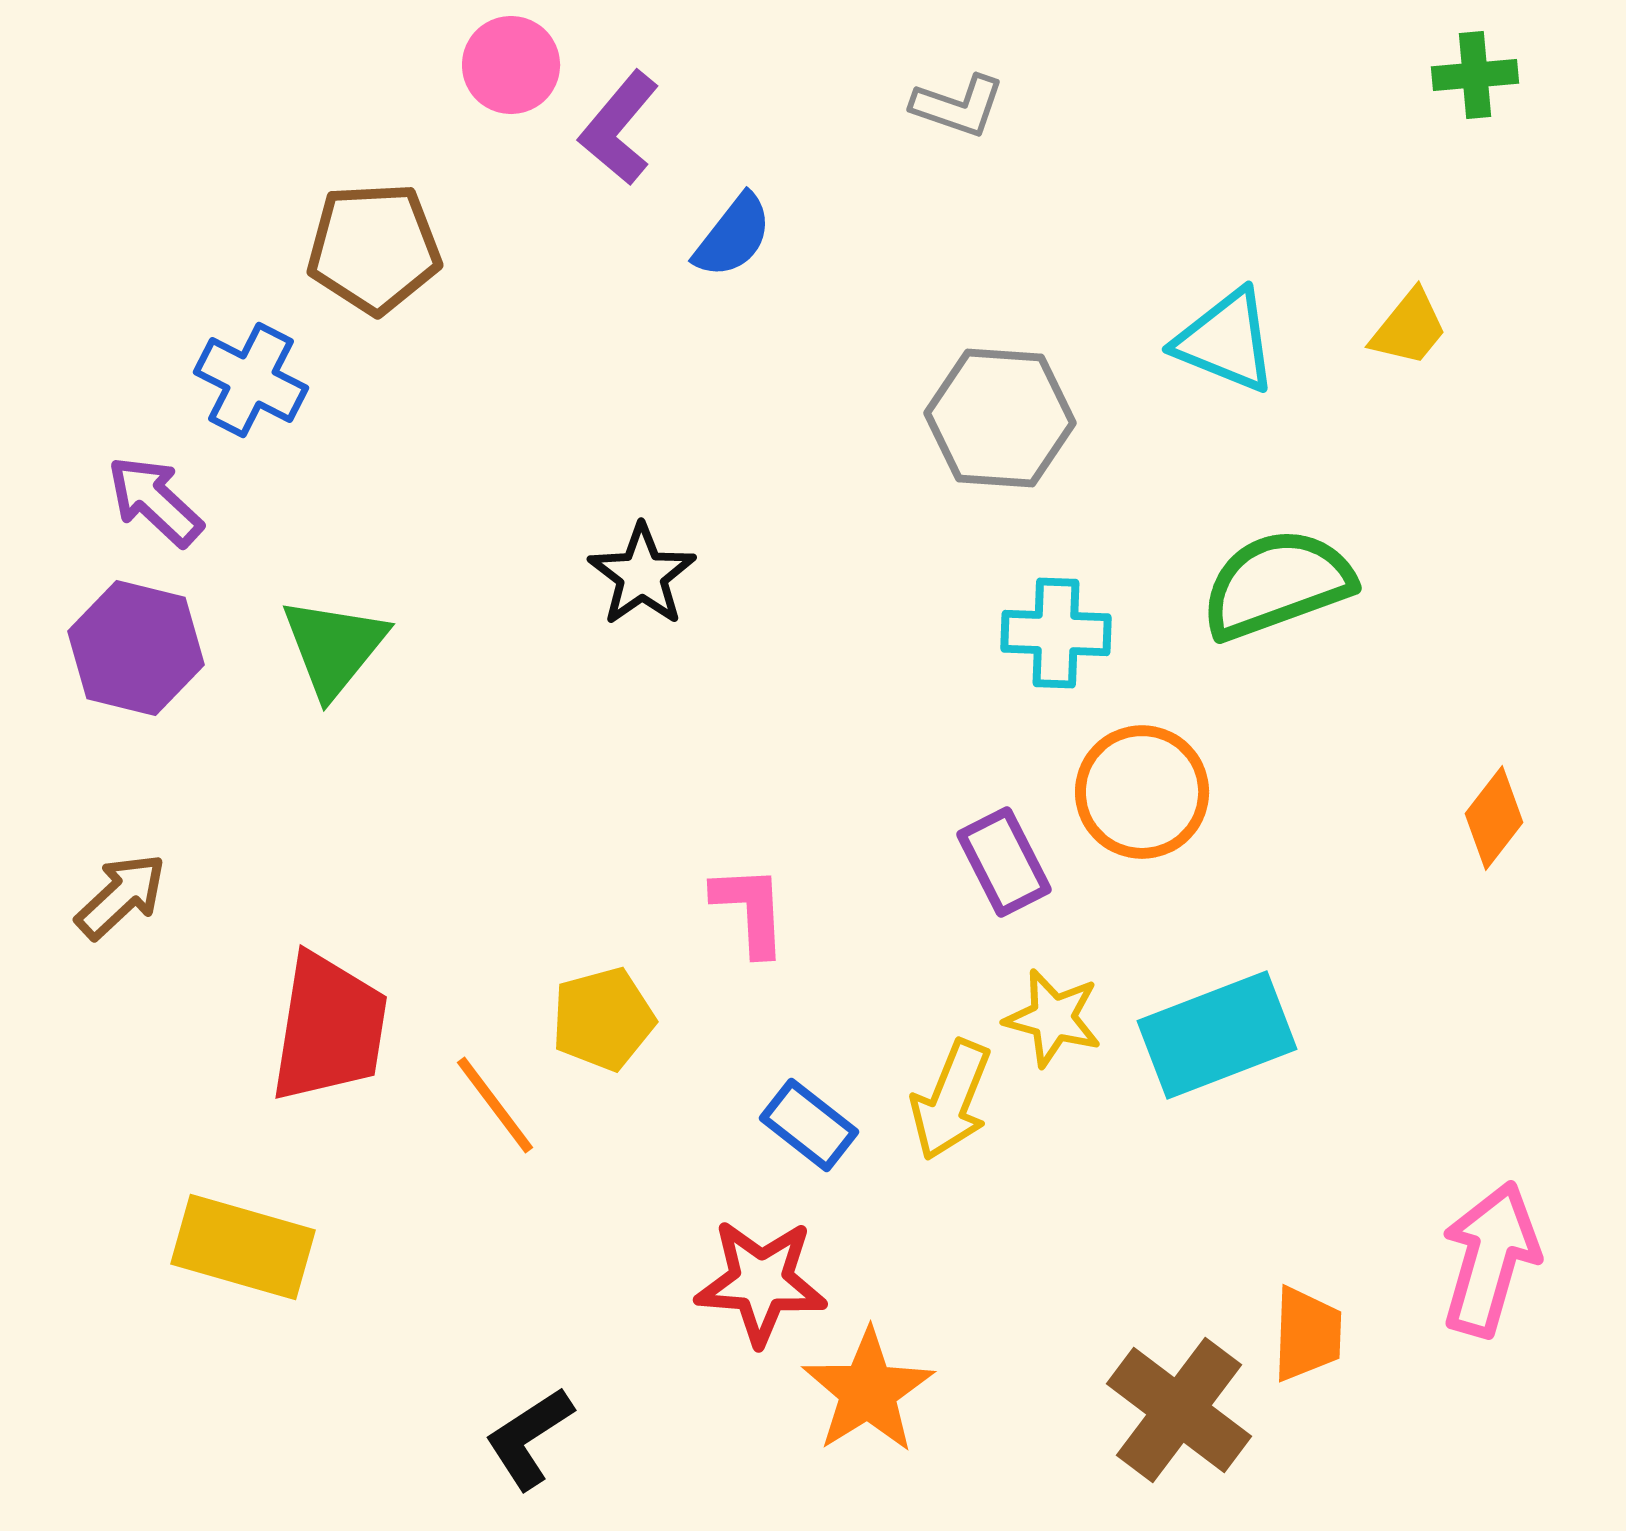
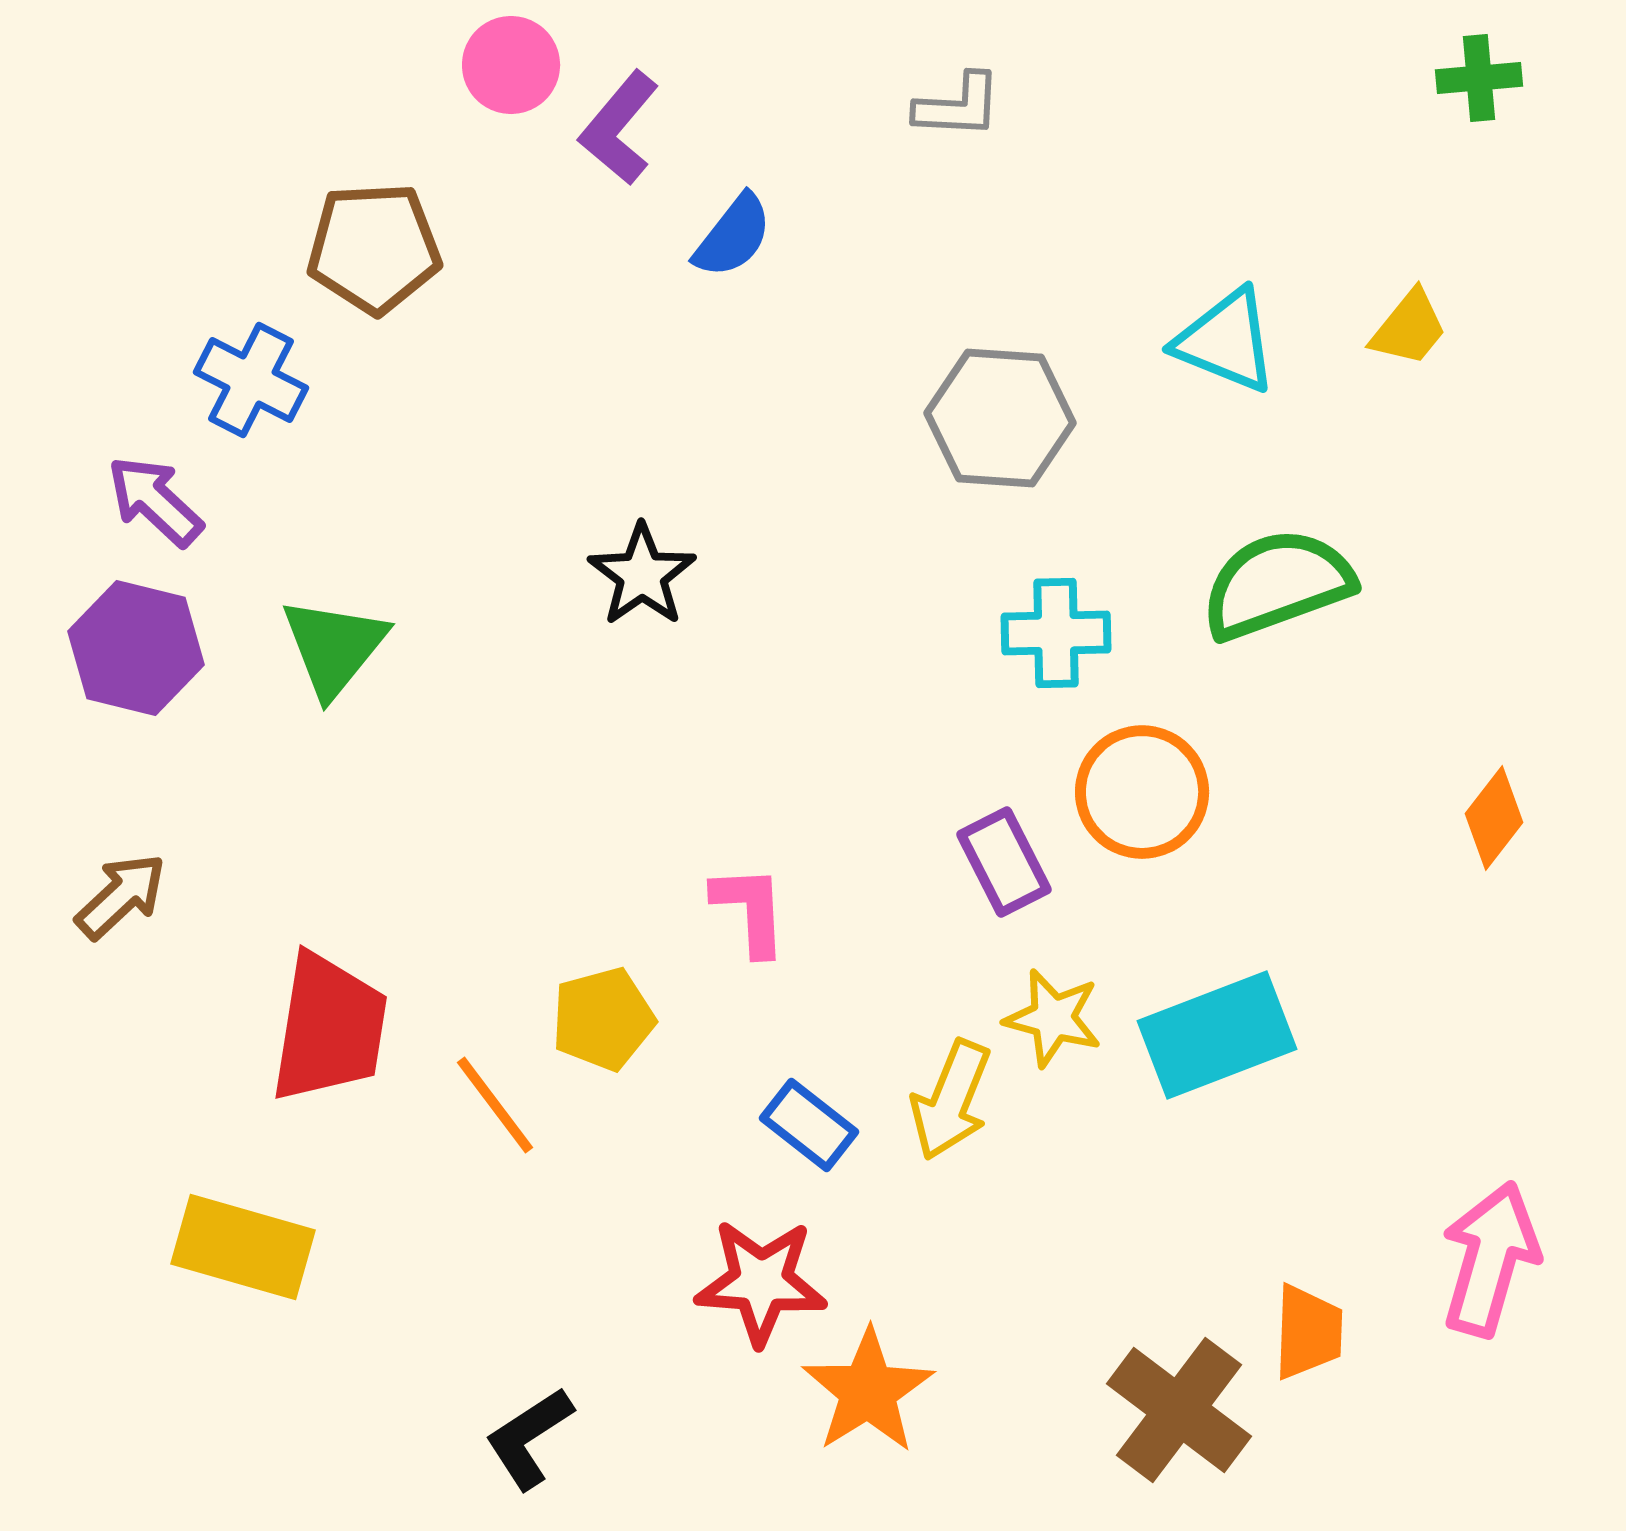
green cross: moved 4 px right, 3 px down
gray L-shape: rotated 16 degrees counterclockwise
cyan cross: rotated 3 degrees counterclockwise
orange trapezoid: moved 1 px right, 2 px up
